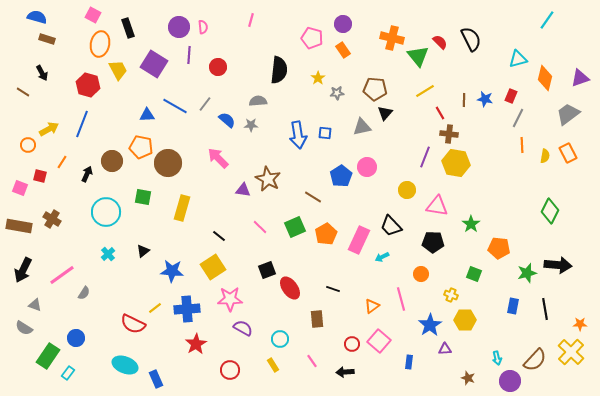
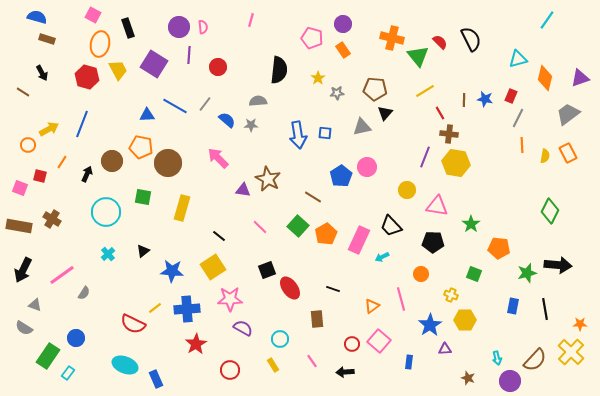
red hexagon at (88, 85): moved 1 px left, 8 px up
green square at (295, 227): moved 3 px right, 1 px up; rotated 25 degrees counterclockwise
